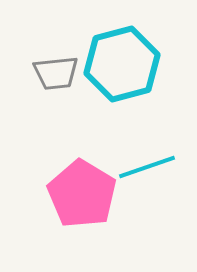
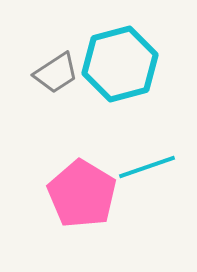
cyan hexagon: moved 2 px left
gray trapezoid: rotated 27 degrees counterclockwise
